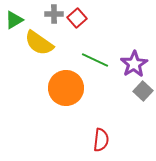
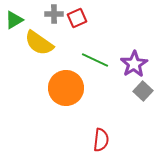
red square: rotated 18 degrees clockwise
